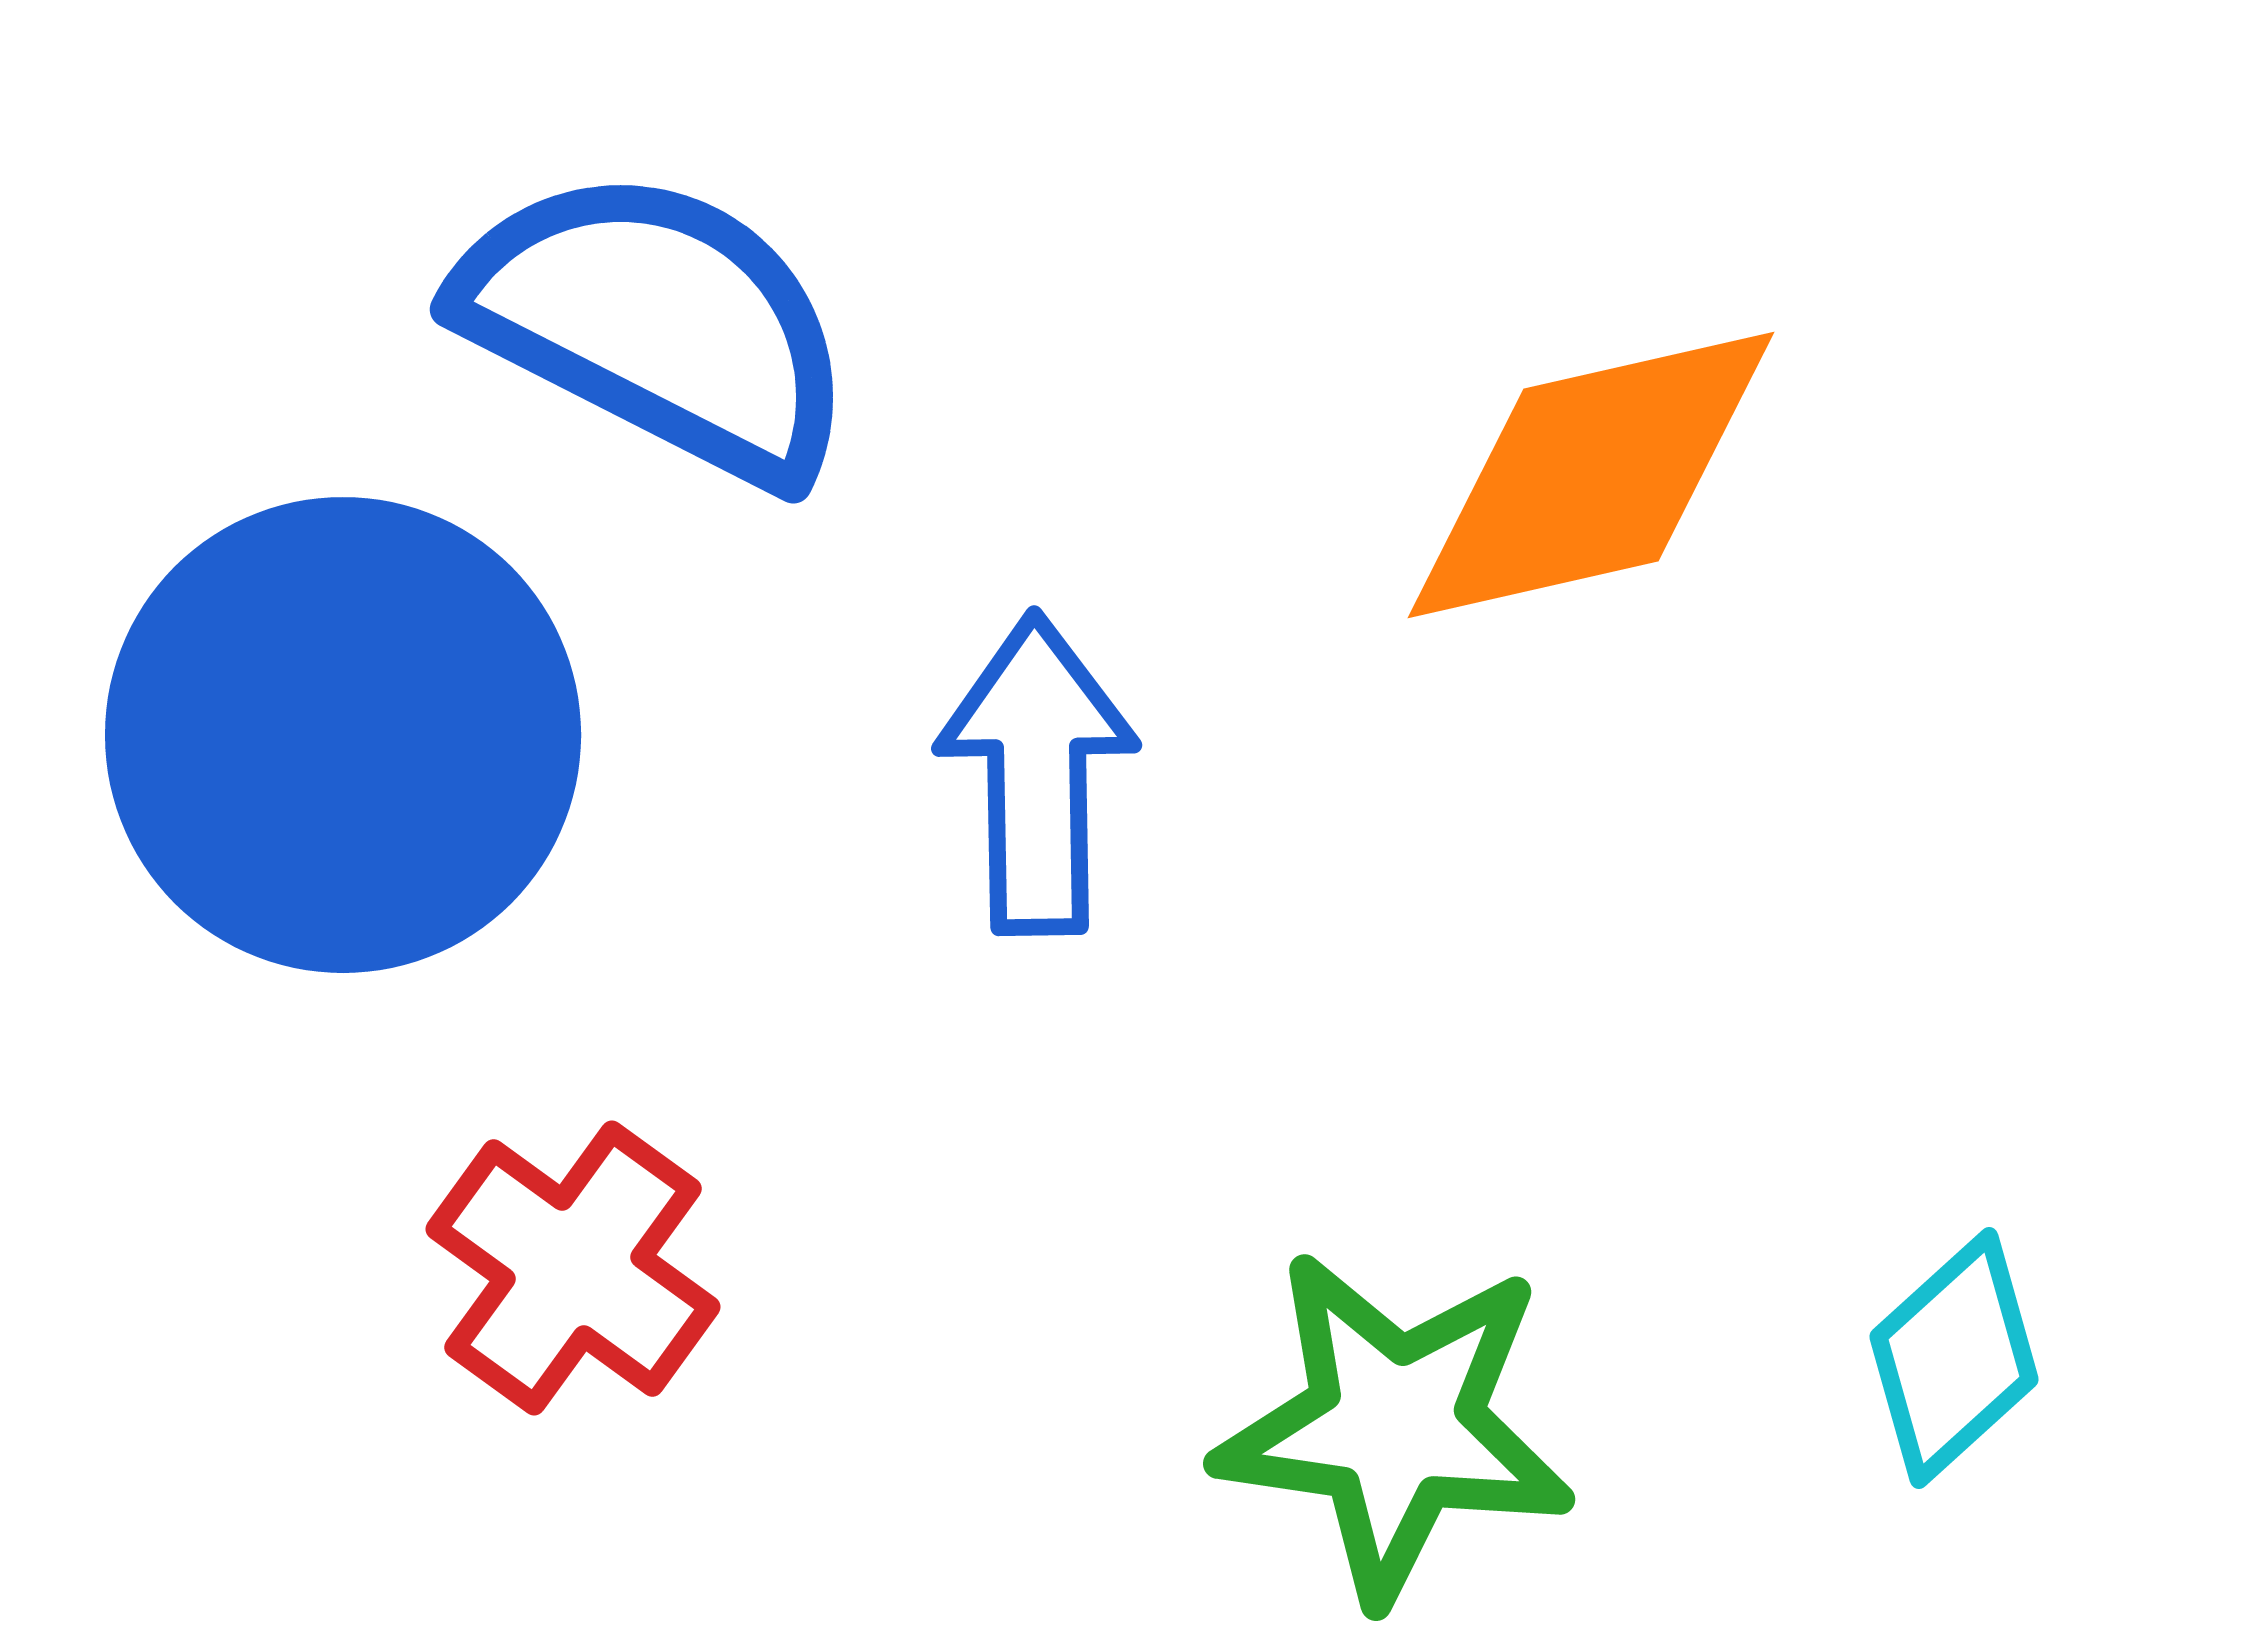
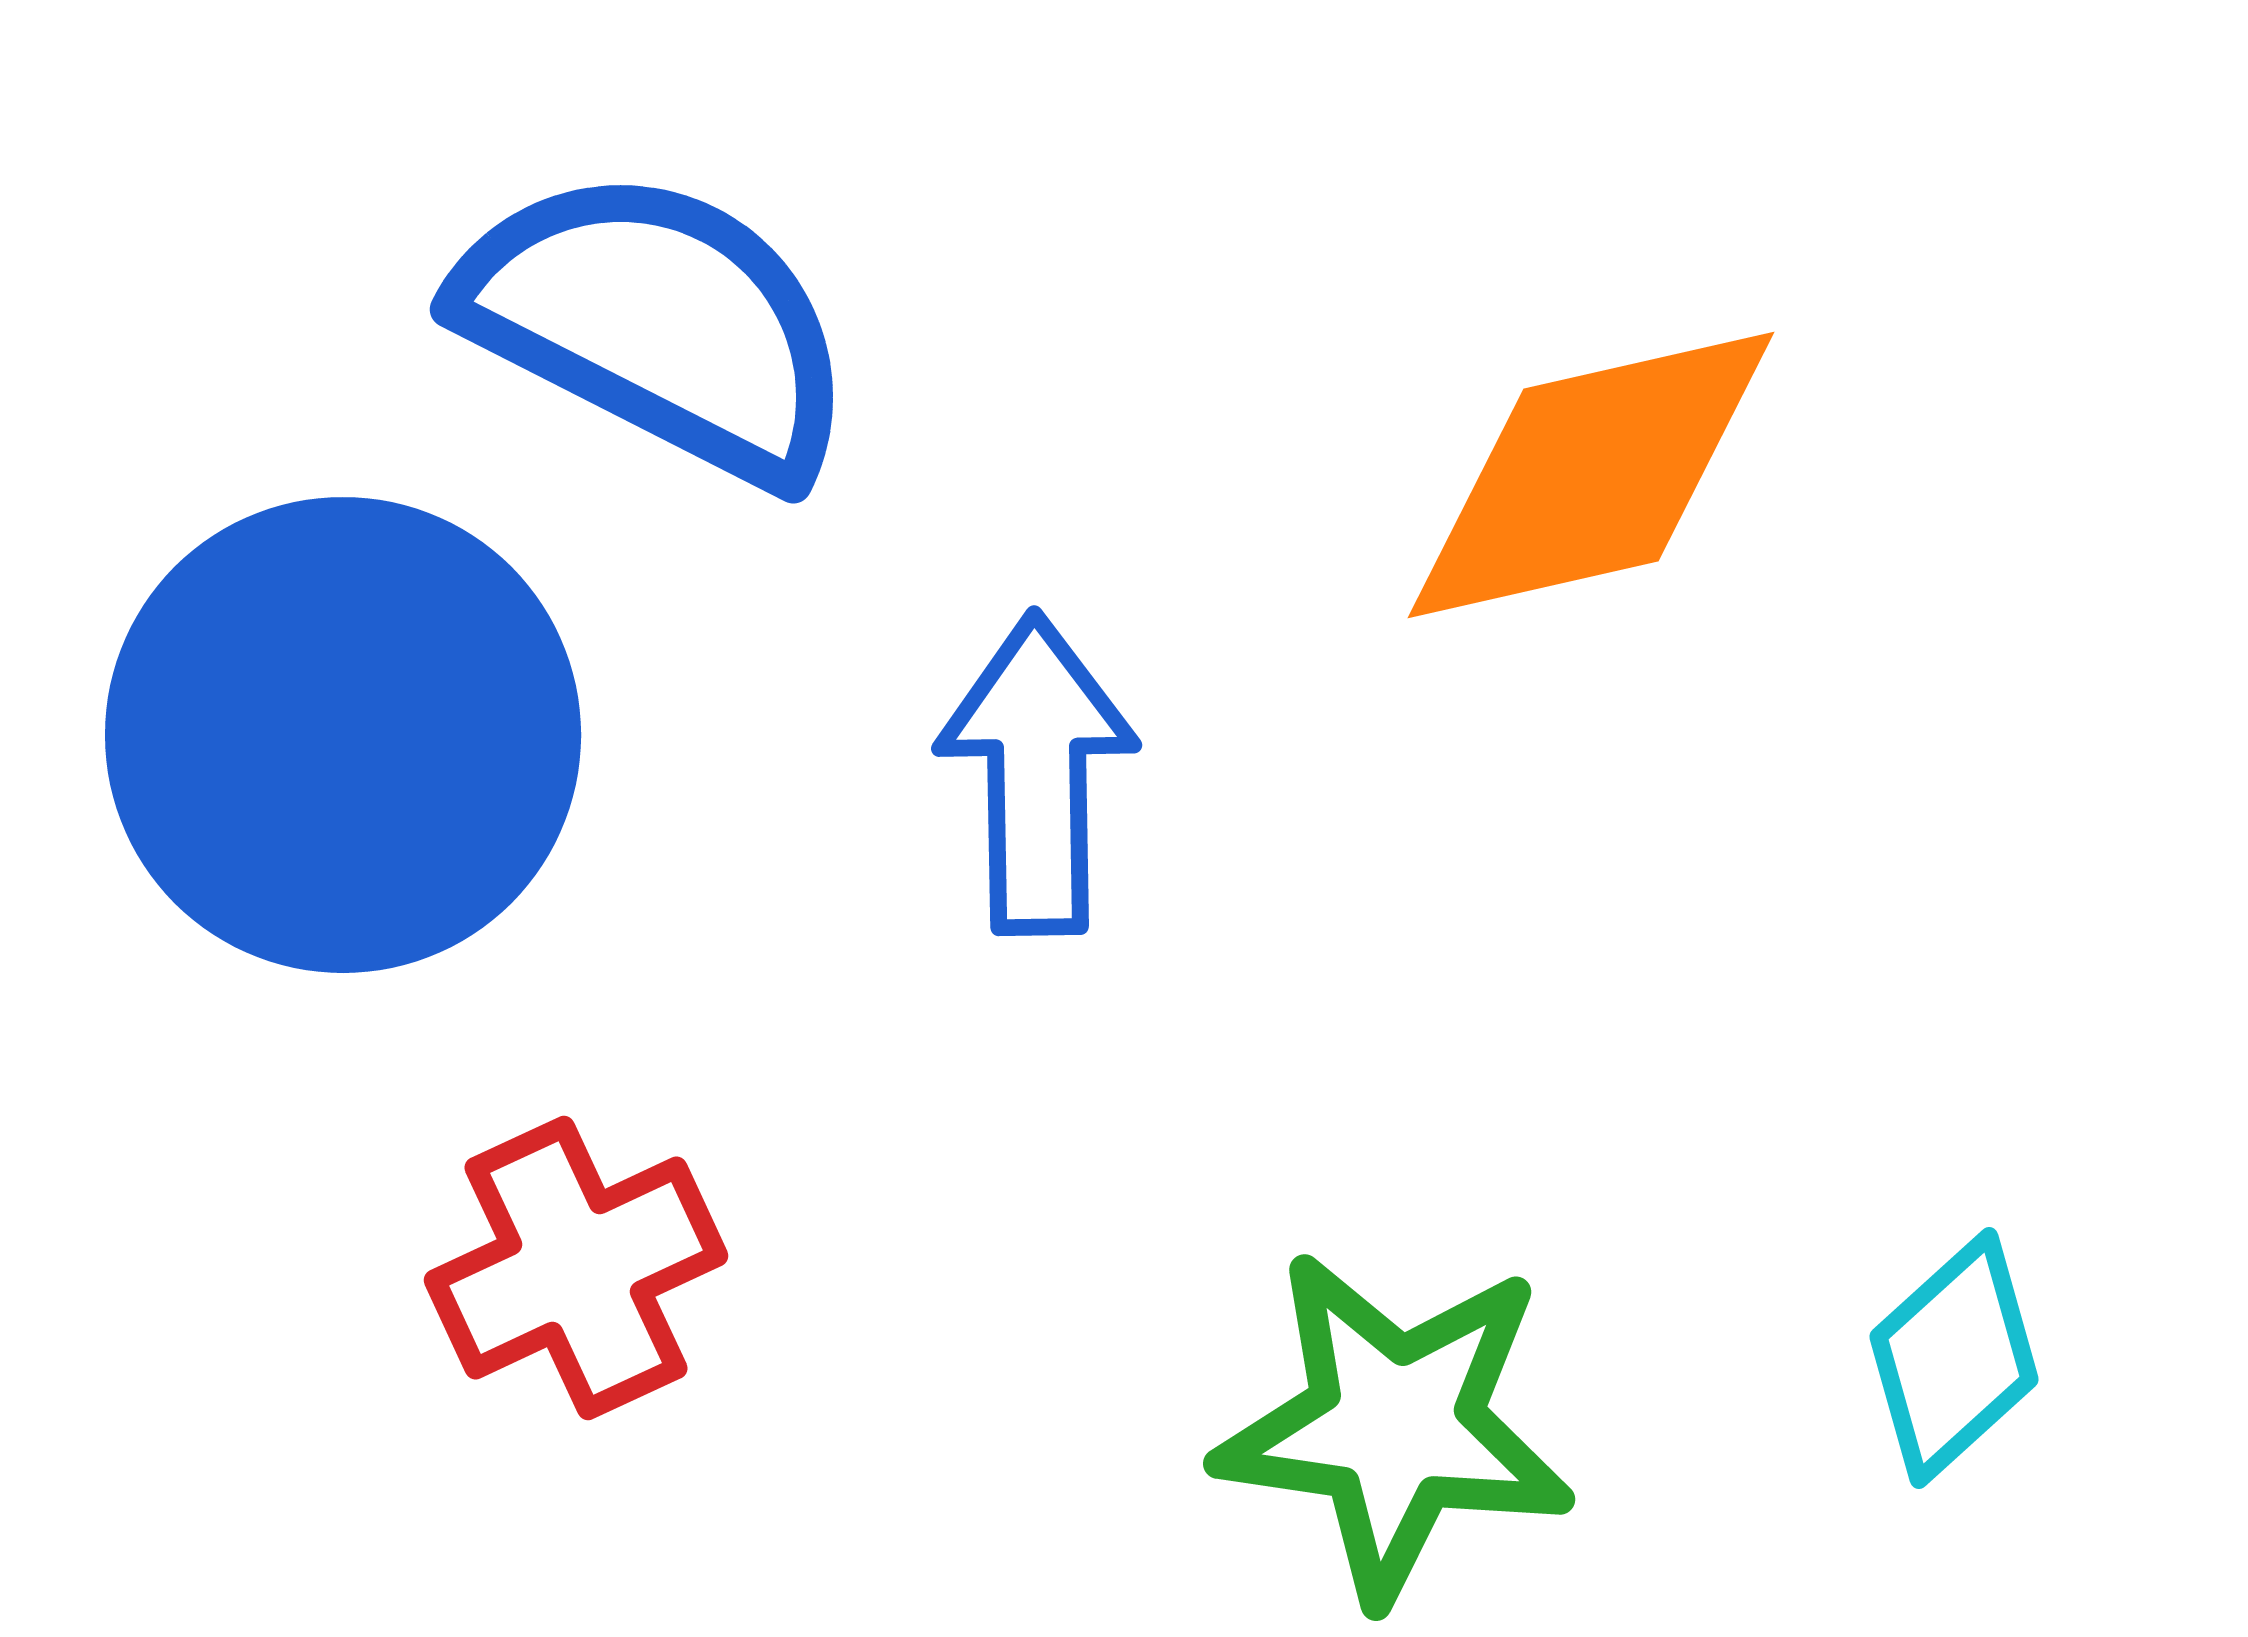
red cross: moved 3 px right; rotated 29 degrees clockwise
